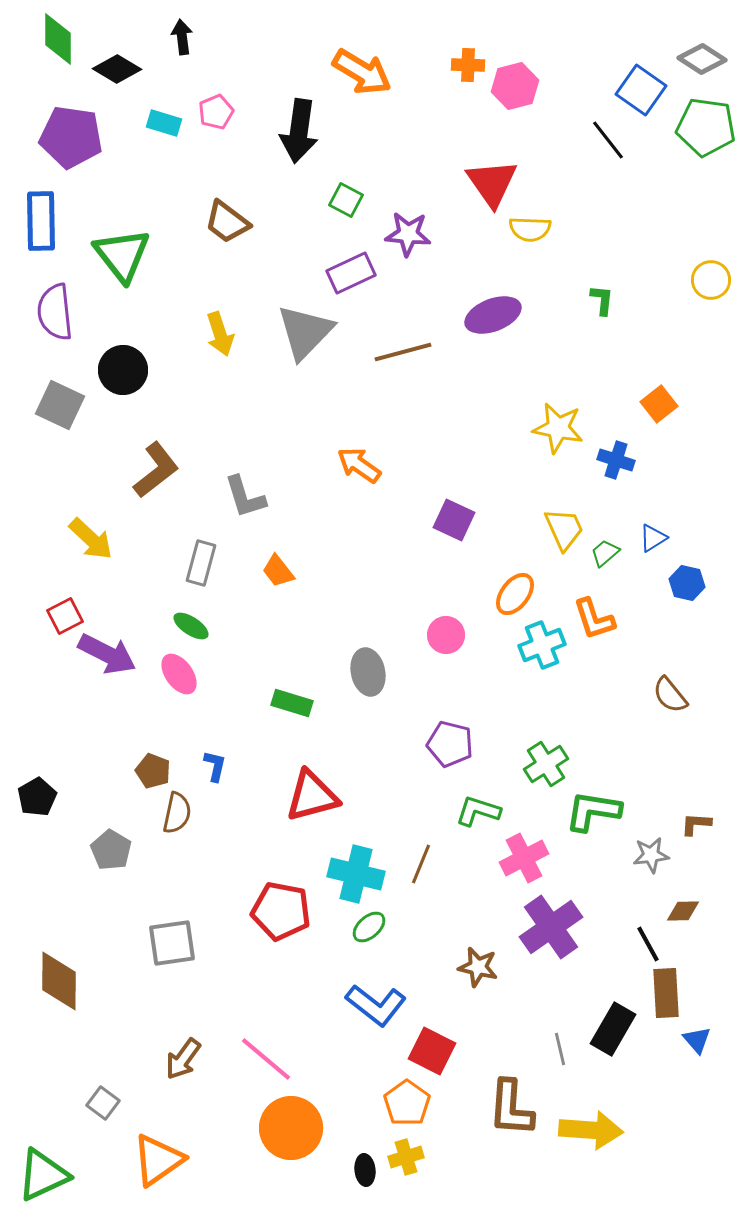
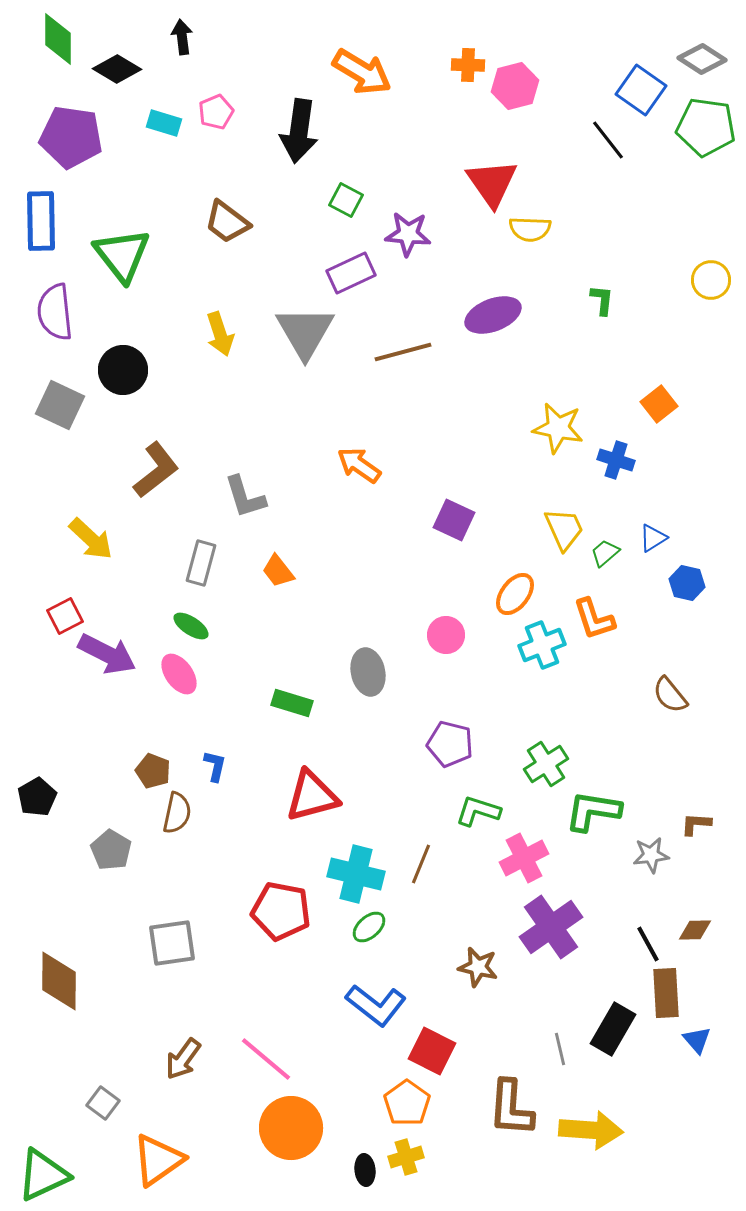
gray triangle at (305, 332): rotated 14 degrees counterclockwise
brown diamond at (683, 911): moved 12 px right, 19 px down
